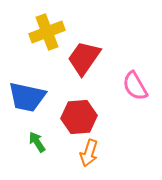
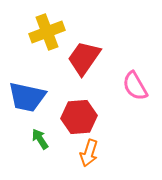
green arrow: moved 3 px right, 3 px up
